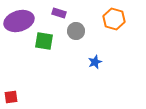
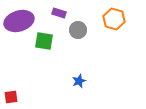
gray circle: moved 2 px right, 1 px up
blue star: moved 16 px left, 19 px down
